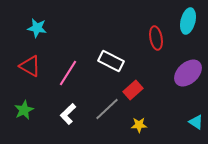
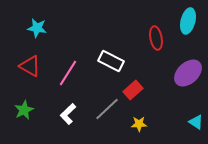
yellow star: moved 1 px up
